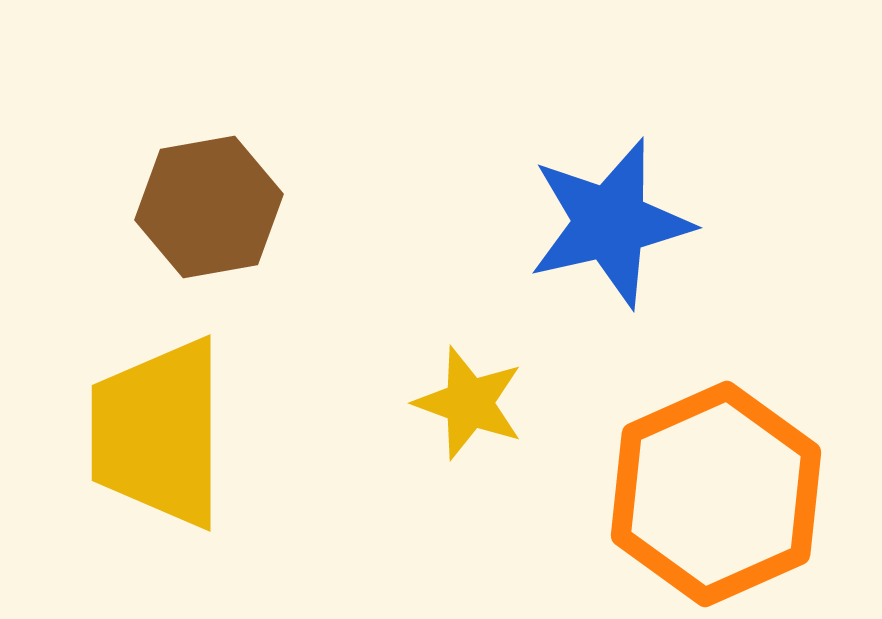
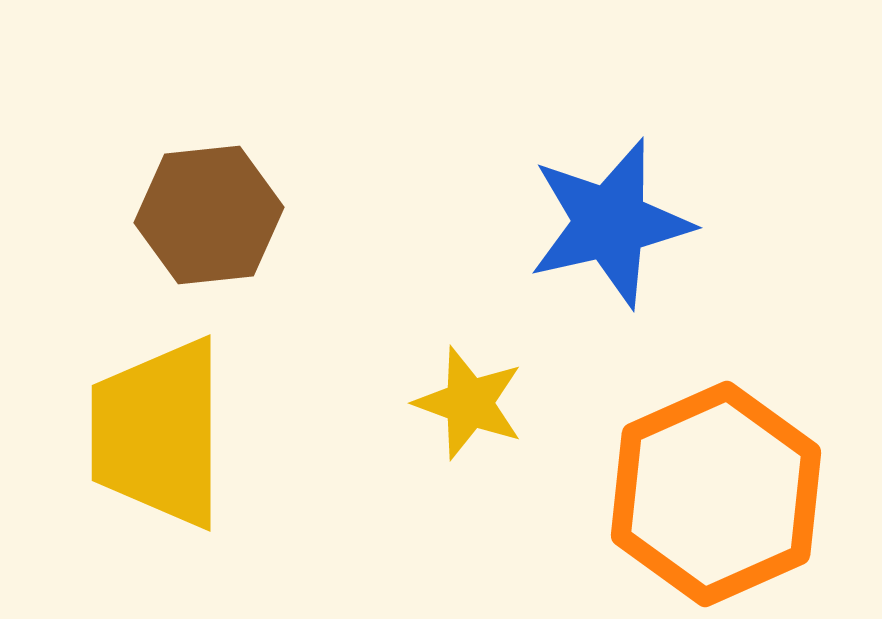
brown hexagon: moved 8 px down; rotated 4 degrees clockwise
